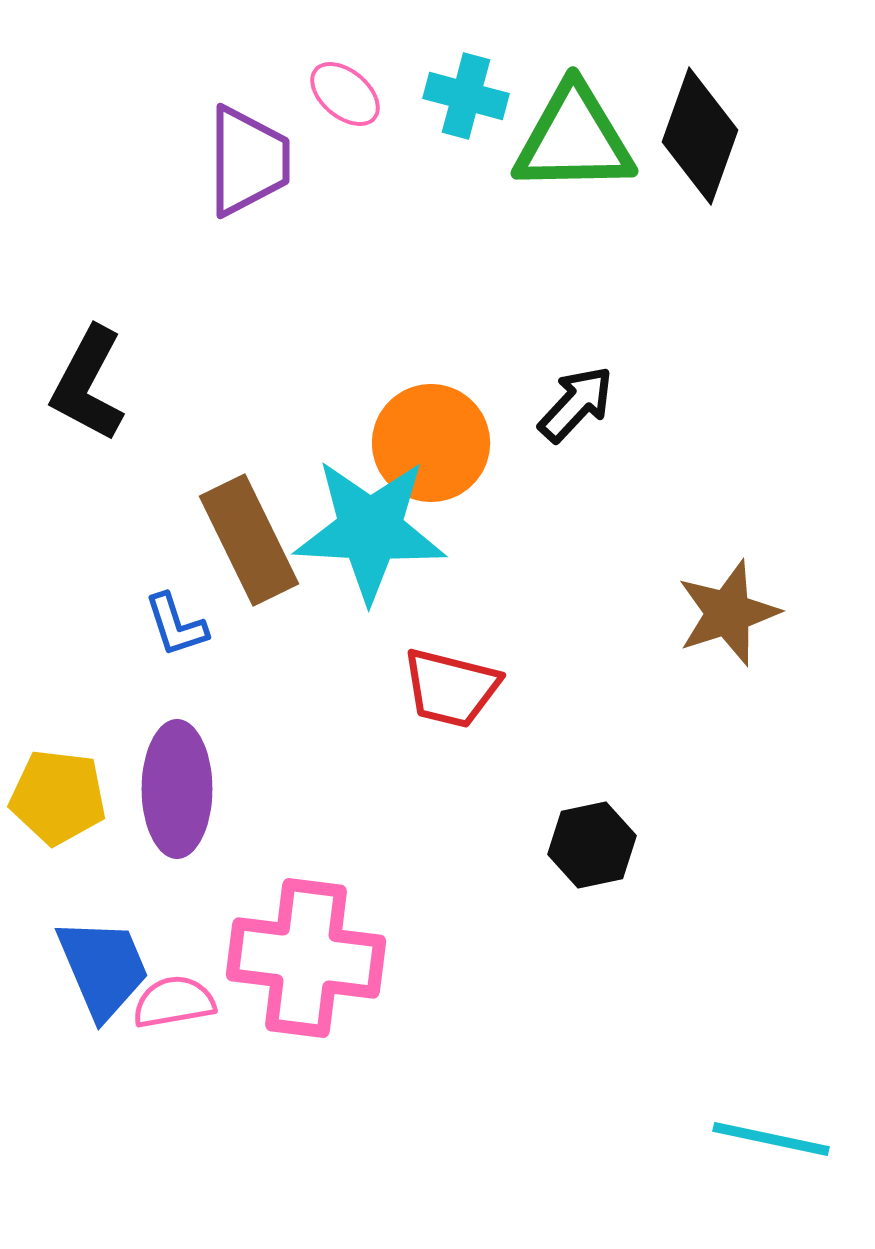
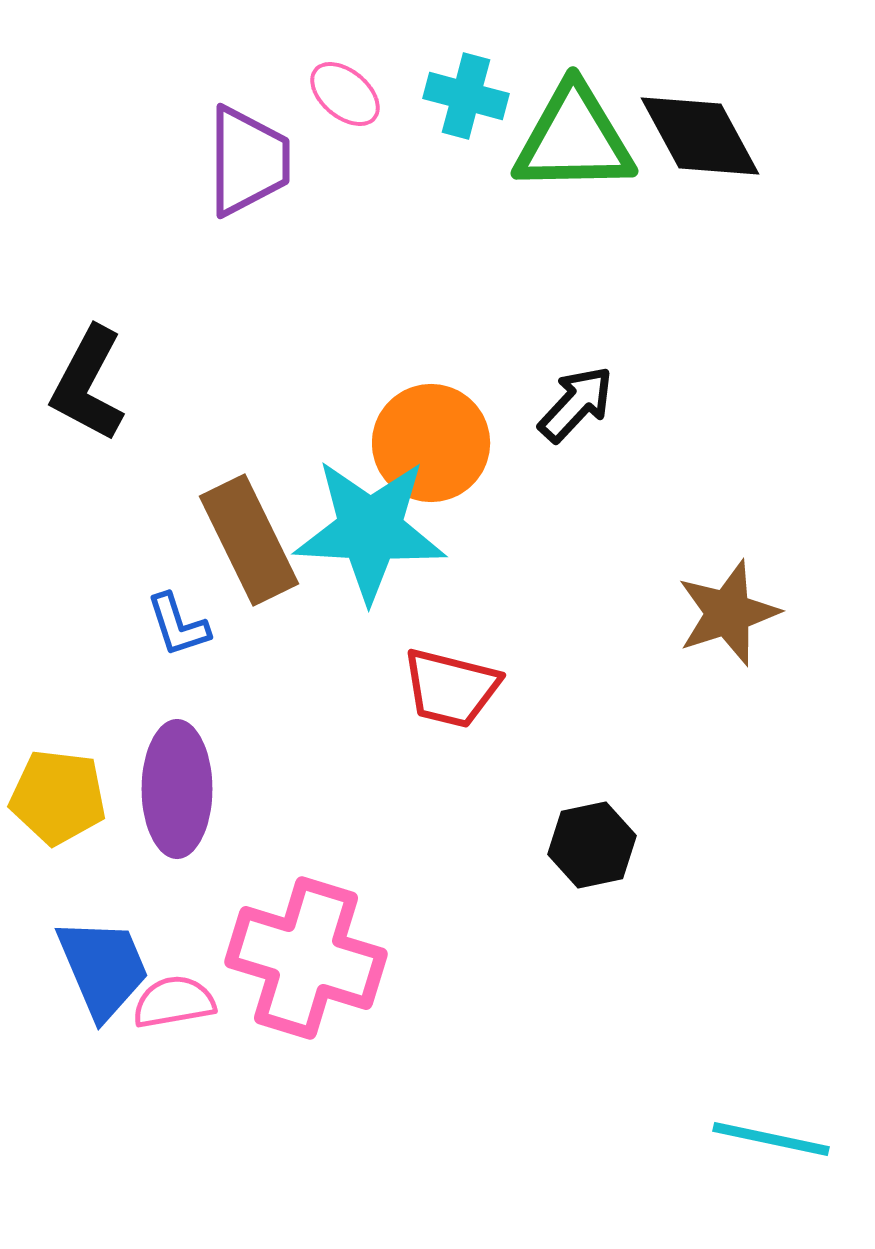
black diamond: rotated 48 degrees counterclockwise
blue L-shape: moved 2 px right
pink cross: rotated 10 degrees clockwise
